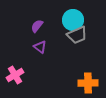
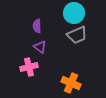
cyan circle: moved 1 px right, 7 px up
purple semicircle: rotated 40 degrees counterclockwise
pink cross: moved 14 px right, 8 px up; rotated 18 degrees clockwise
orange cross: moved 17 px left; rotated 24 degrees clockwise
